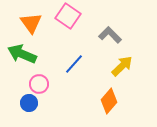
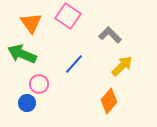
blue circle: moved 2 px left
